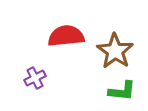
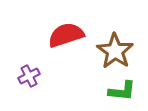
red semicircle: moved 1 px up; rotated 12 degrees counterclockwise
purple cross: moved 6 px left, 2 px up
